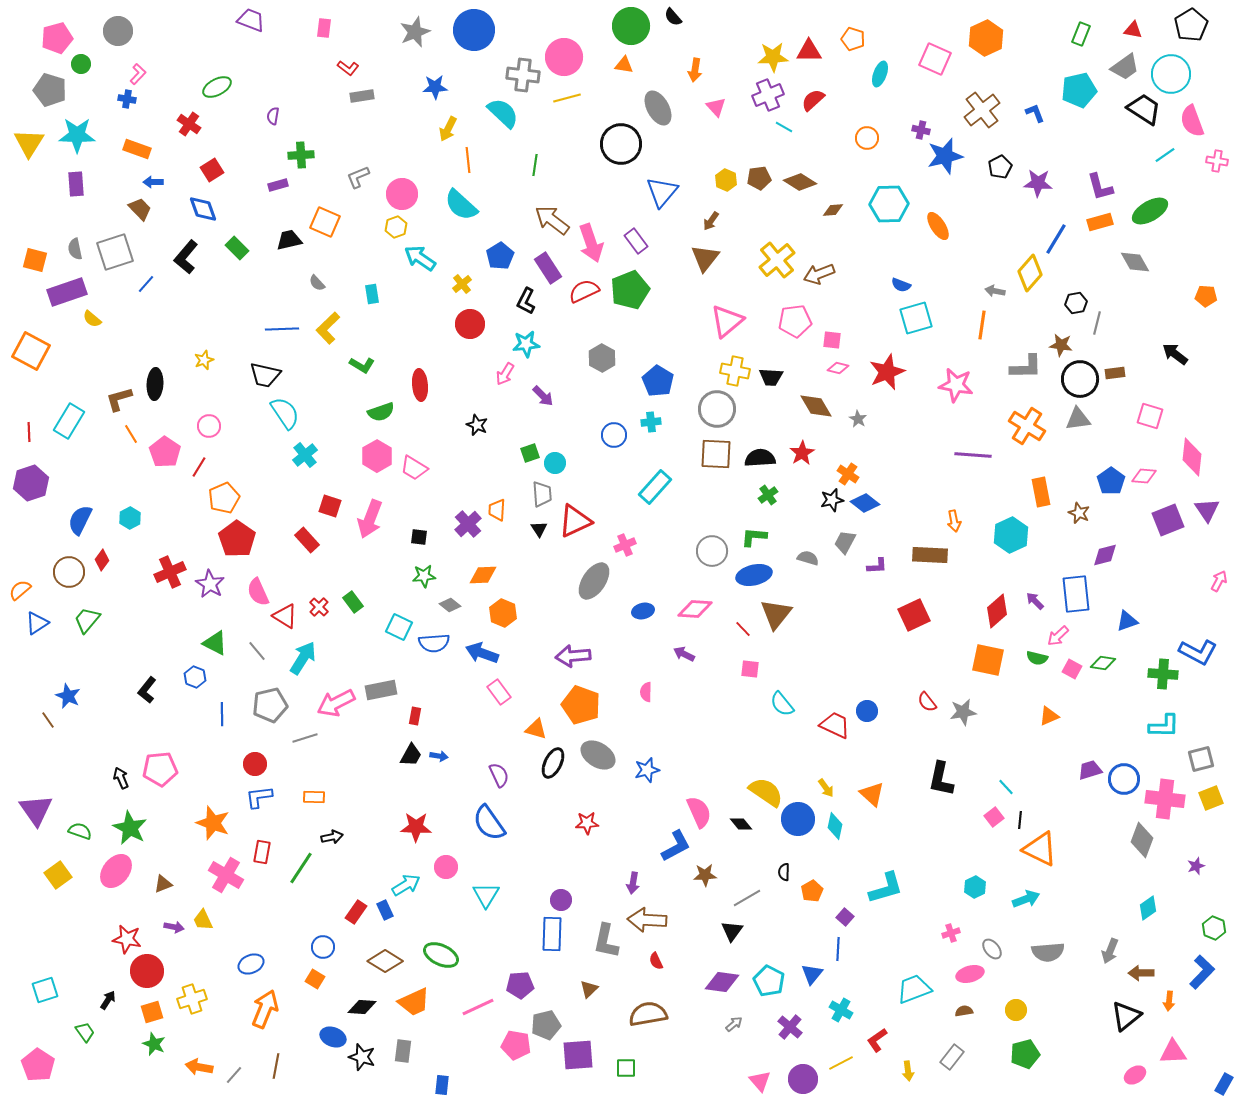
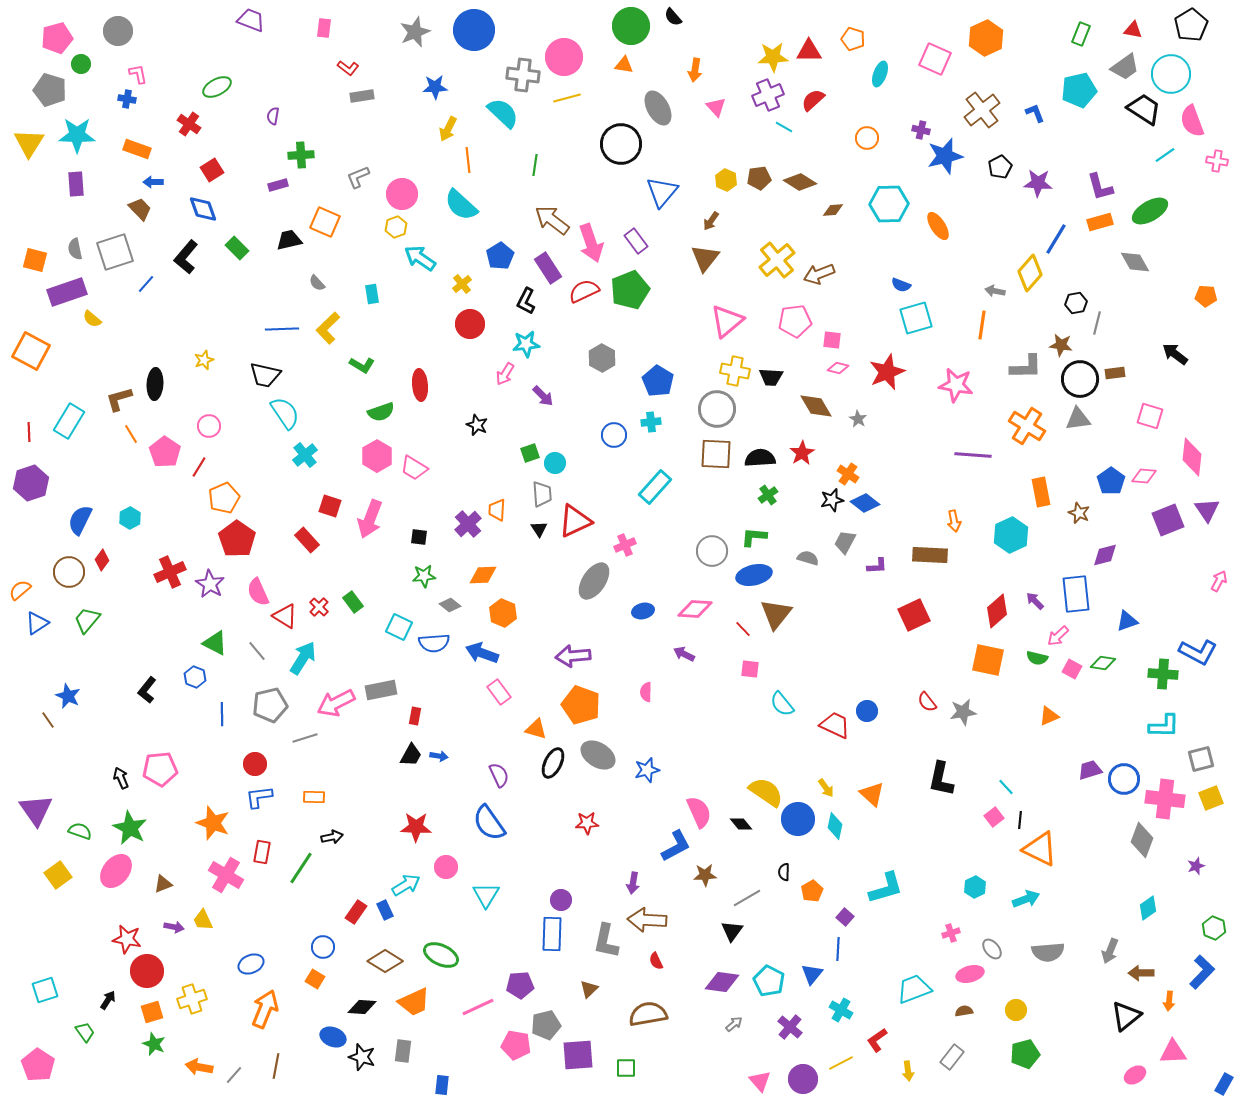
pink L-shape at (138, 74): rotated 55 degrees counterclockwise
